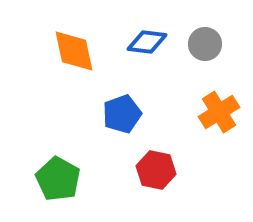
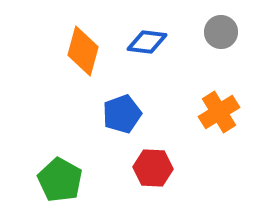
gray circle: moved 16 px right, 12 px up
orange diamond: moved 9 px right; rotated 27 degrees clockwise
red hexagon: moved 3 px left, 2 px up; rotated 9 degrees counterclockwise
green pentagon: moved 2 px right, 1 px down
